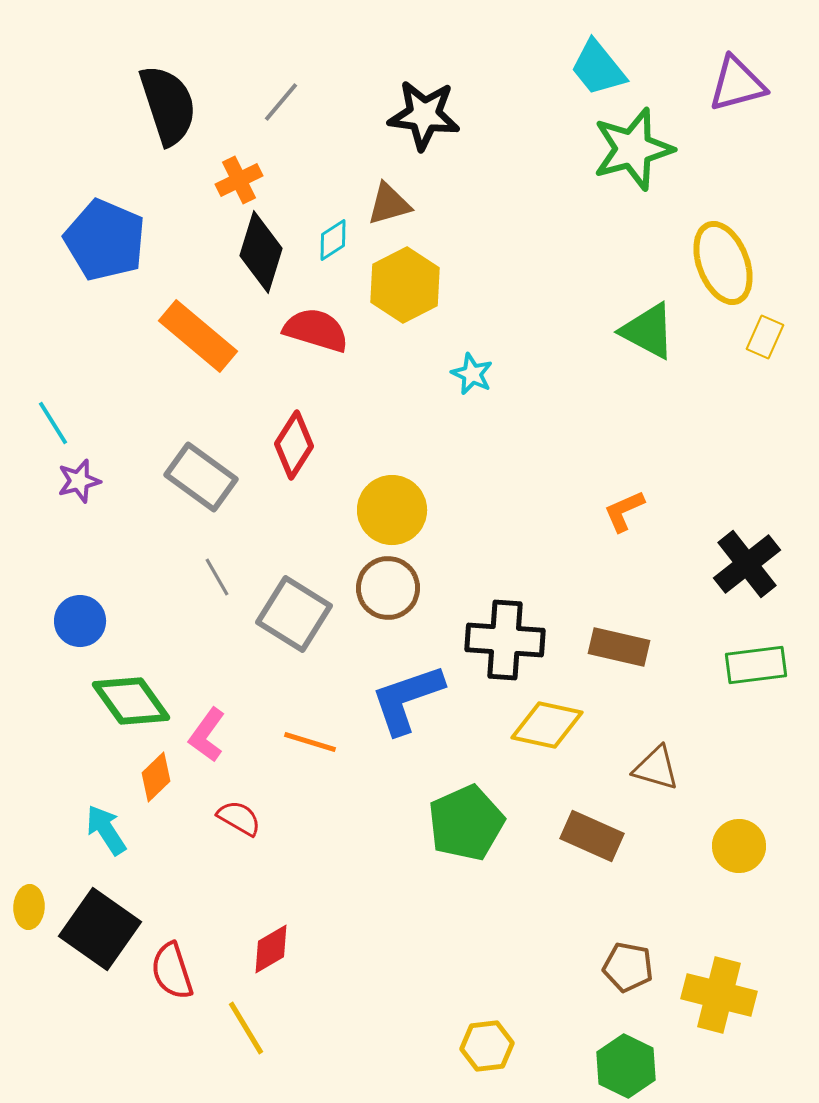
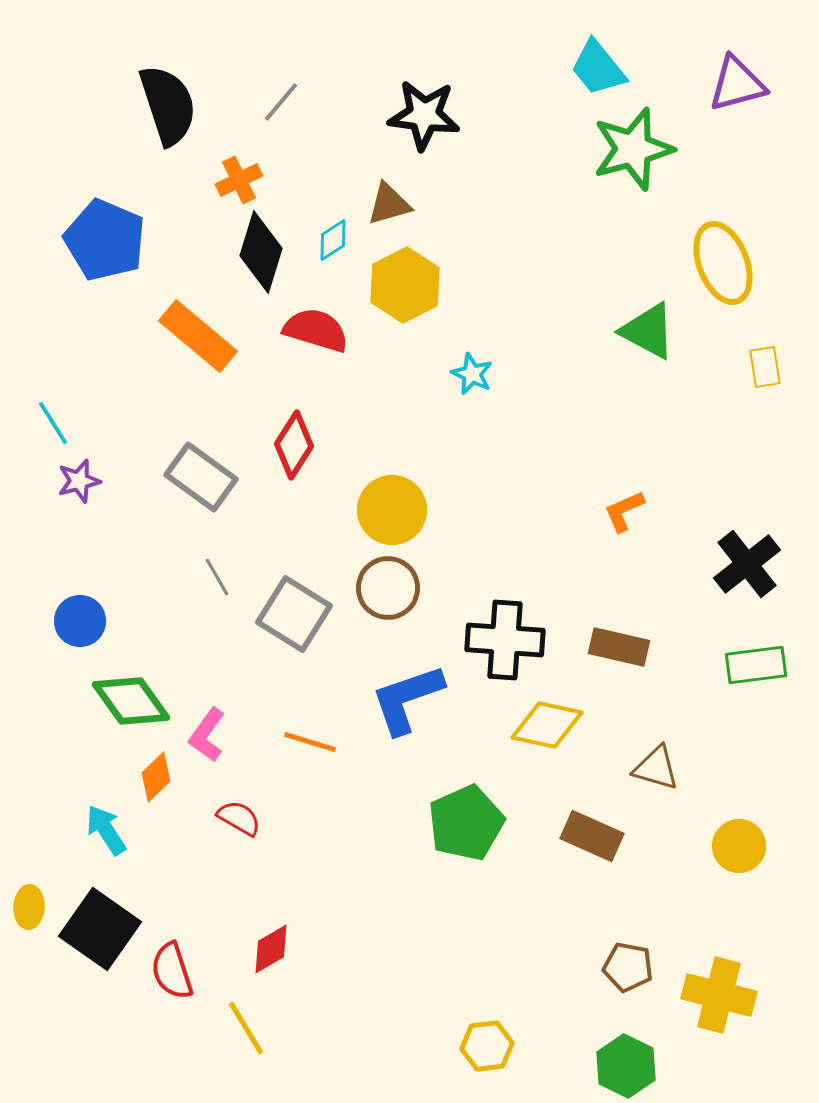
yellow rectangle at (765, 337): moved 30 px down; rotated 33 degrees counterclockwise
